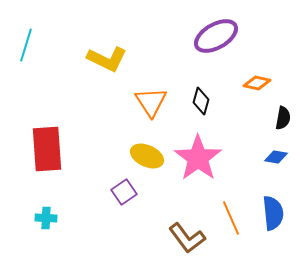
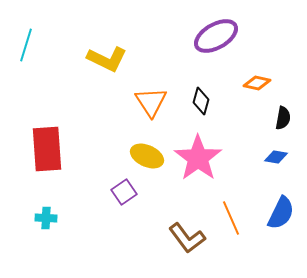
blue semicircle: moved 8 px right; rotated 32 degrees clockwise
